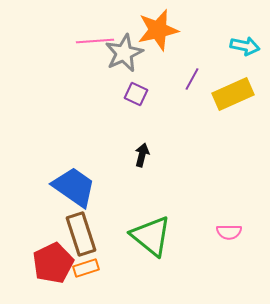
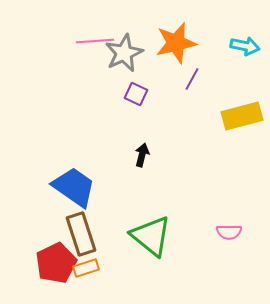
orange star: moved 18 px right, 13 px down
yellow rectangle: moved 9 px right, 22 px down; rotated 9 degrees clockwise
red pentagon: moved 3 px right
